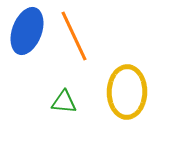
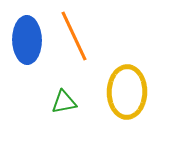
blue ellipse: moved 9 px down; rotated 21 degrees counterclockwise
green triangle: rotated 16 degrees counterclockwise
